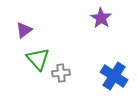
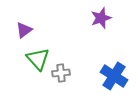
purple star: rotated 20 degrees clockwise
